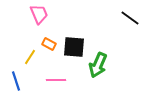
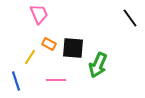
black line: rotated 18 degrees clockwise
black square: moved 1 px left, 1 px down
